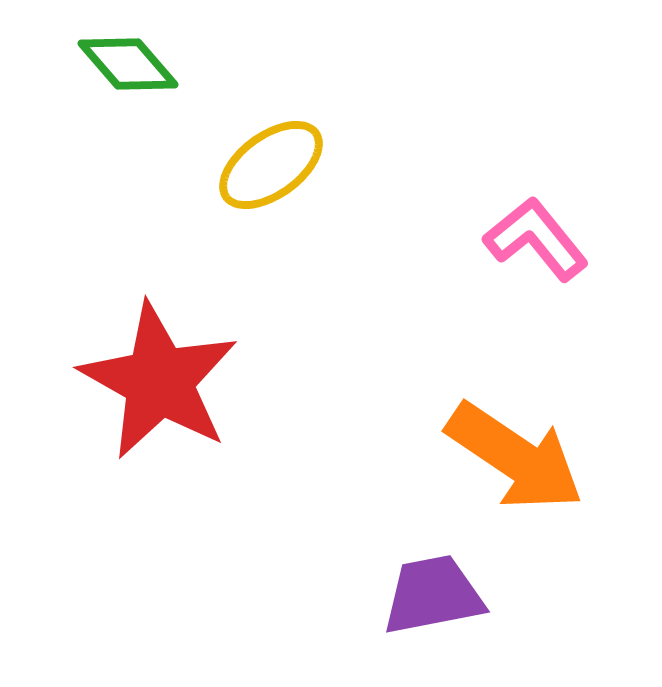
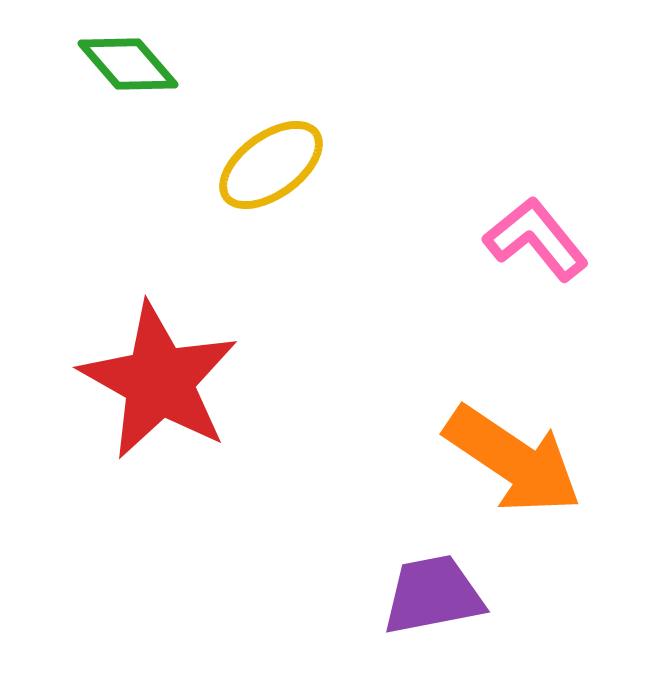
orange arrow: moved 2 px left, 3 px down
